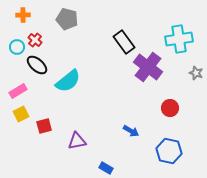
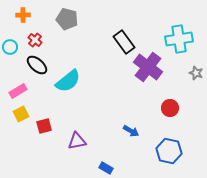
cyan circle: moved 7 px left
